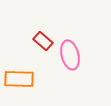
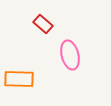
red rectangle: moved 17 px up
